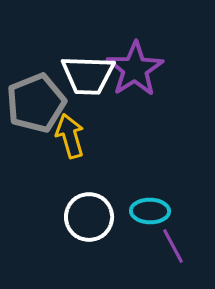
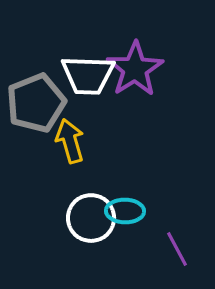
yellow arrow: moved 5 px down
cyan ellipse: moved 25 px left
white circle: moved 2 px right, 1 px down
purple line: moved 4 px right, 3 px down
